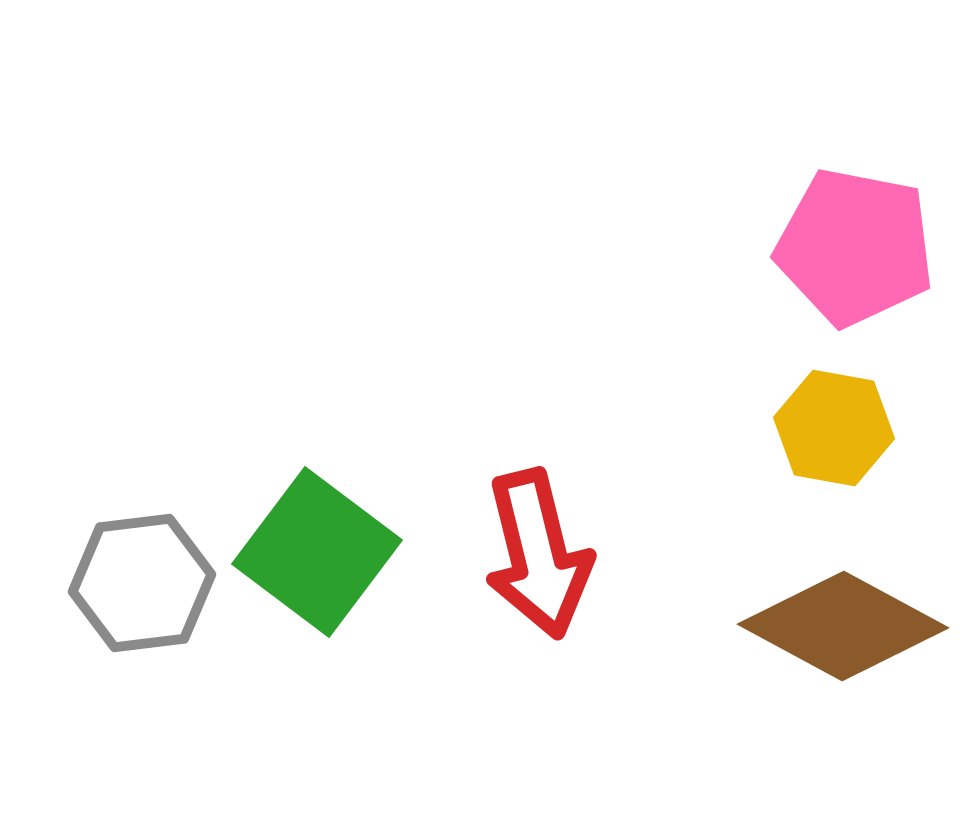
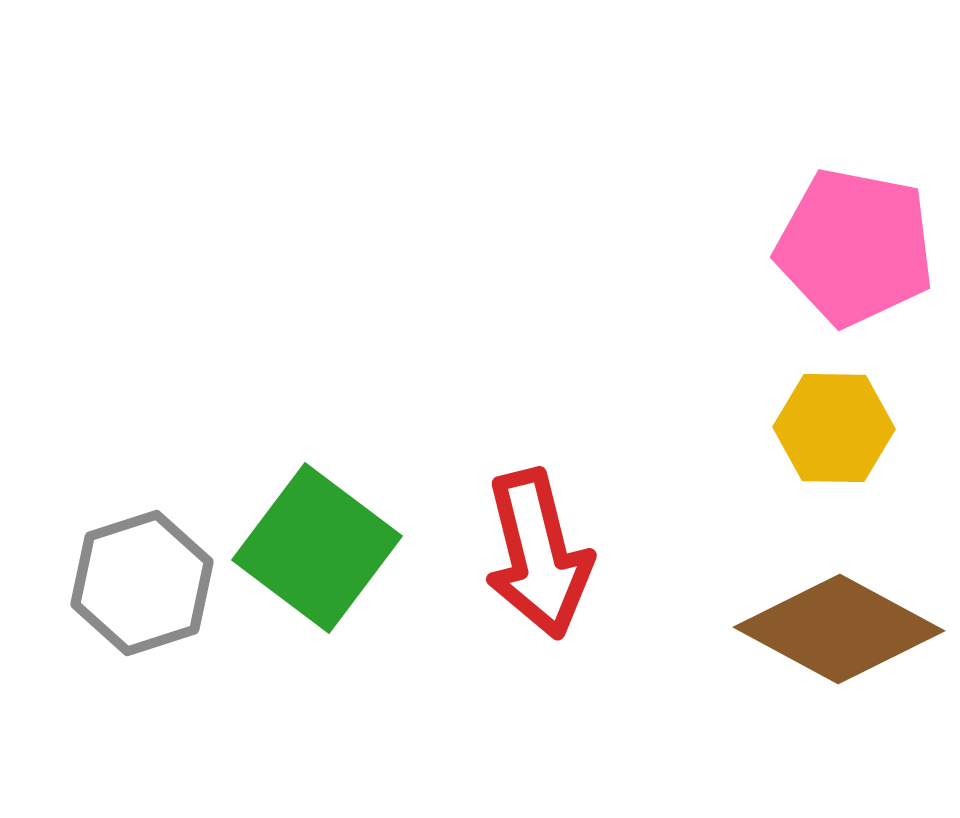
yellow hexagon: rotated 9 degrees counterclockwise
green square: moved 4 px up
gray hexagon: rotated 11 degrees counterclockwise
brown diamond: moved 4 px left, 3 px down
